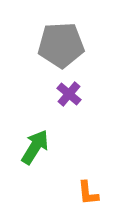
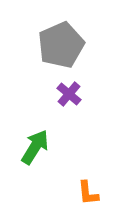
gray pentagon: rotated 21 degrees counterclockwise
